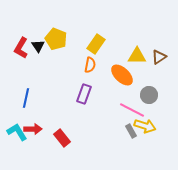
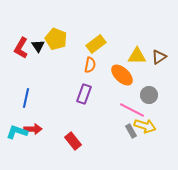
yellow rectangle: rotated 18 degrees clockwise
cyan L-shape: rotated 40 degrees counterclockwise
red rectangle: moved 11 px right, 3 px down
